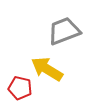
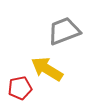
red pentagon: rotated 25 degrees counterclockwise
